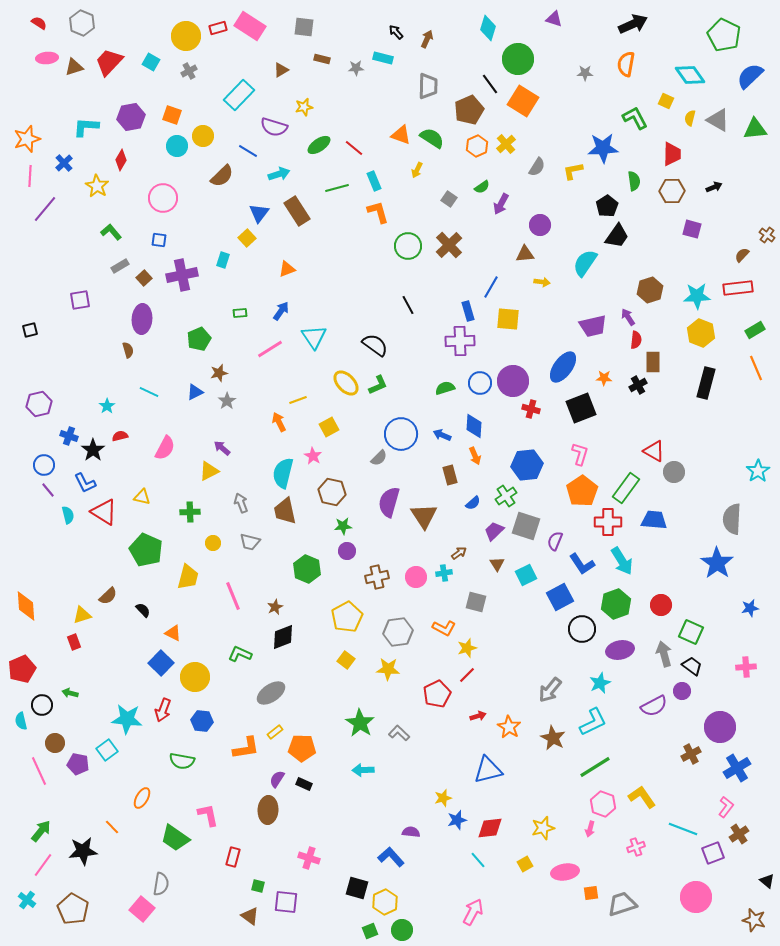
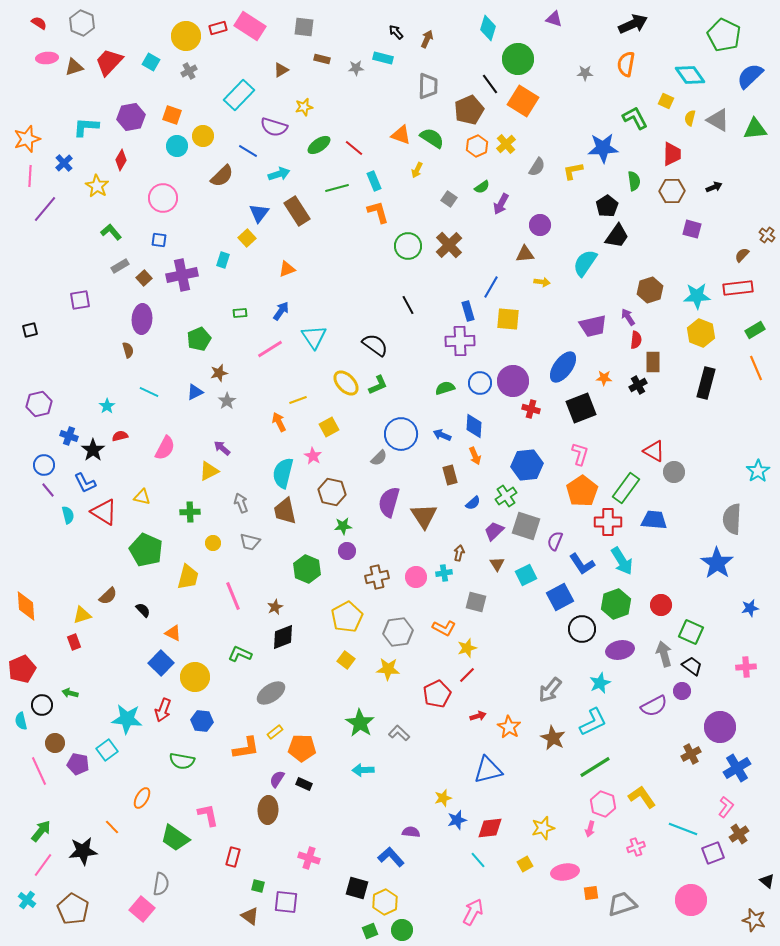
brown arrow at (459, 553): rotated 42 degrees counterclockwise
pink circle at (696, 897): moved 5 px left, 3 px down
